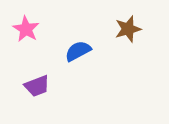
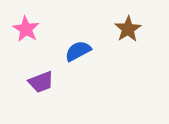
brown star: rotated 16 degrees counterclockwise
purple trapezoid: moved 4 px right, 4 px up
